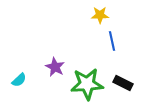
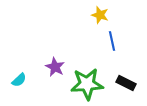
yellow star: rotated 18 degrees clockwise
black rectangle: moved 3 px right
